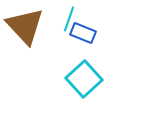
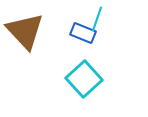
cyan line: moved 28 px right
brown triangle: moved 5 px down
